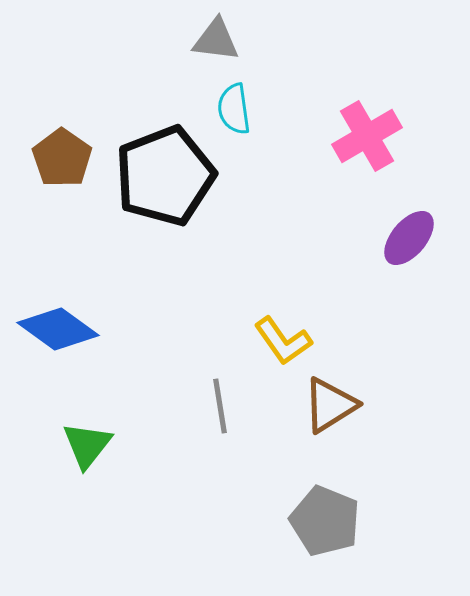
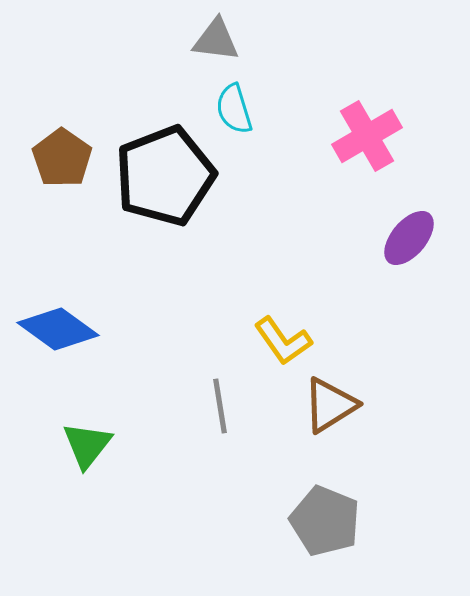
cyan semicircle: rotated 9 degrees counterclockwise
